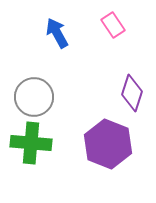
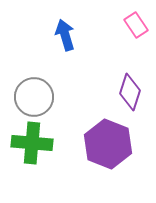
pink rectangle: moved 23 px right
blue arrow: moved 8 px right, 2 px down; rotated 12 degrees clockwise
purple diamond: moved 2 px left, 1 px up
green cross: moved 1 px right
